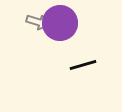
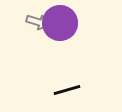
black line: moved 16 px left, 25 px down
